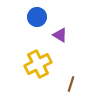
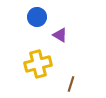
yellow cross: rotated 12 degrees clockwise
